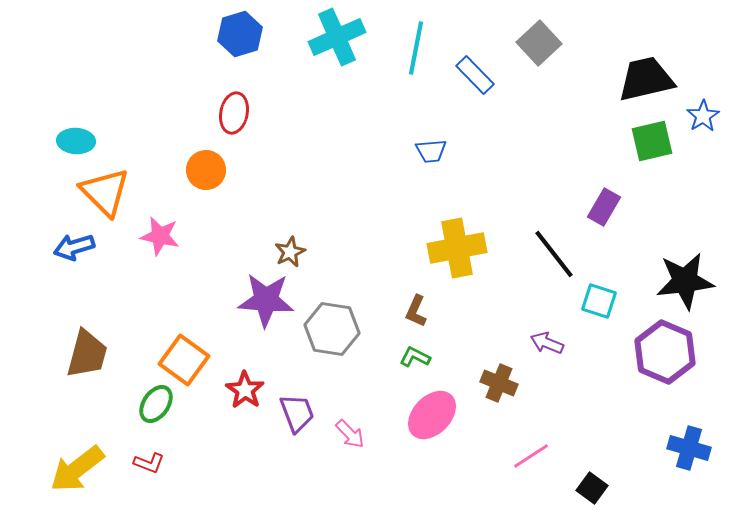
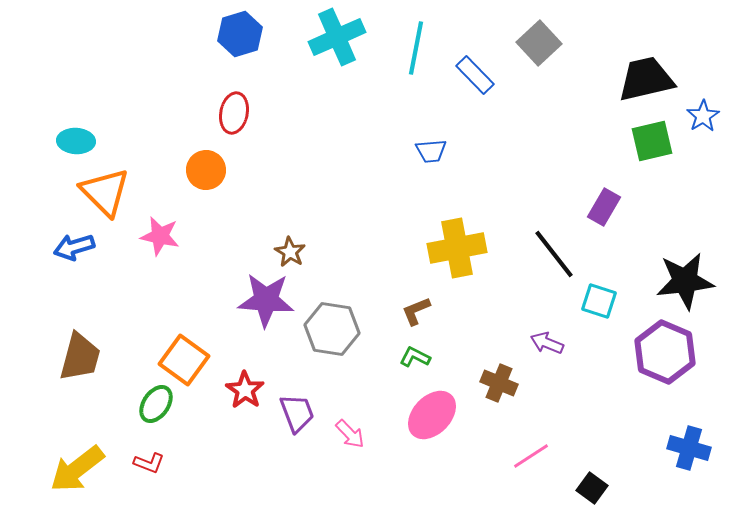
brown star: rotated 16 degrees counterclockwise
brown L-shape: rotated 44 degrees clockwise
brown trapezoid: moved 7 px left, 3 px down
